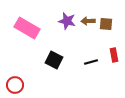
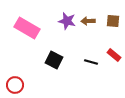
brown square: moved 7 px right, 3 px up
red rectangle: rotated 40 degrees counterclockwise
black line: rotated 32 degrees clockwise
